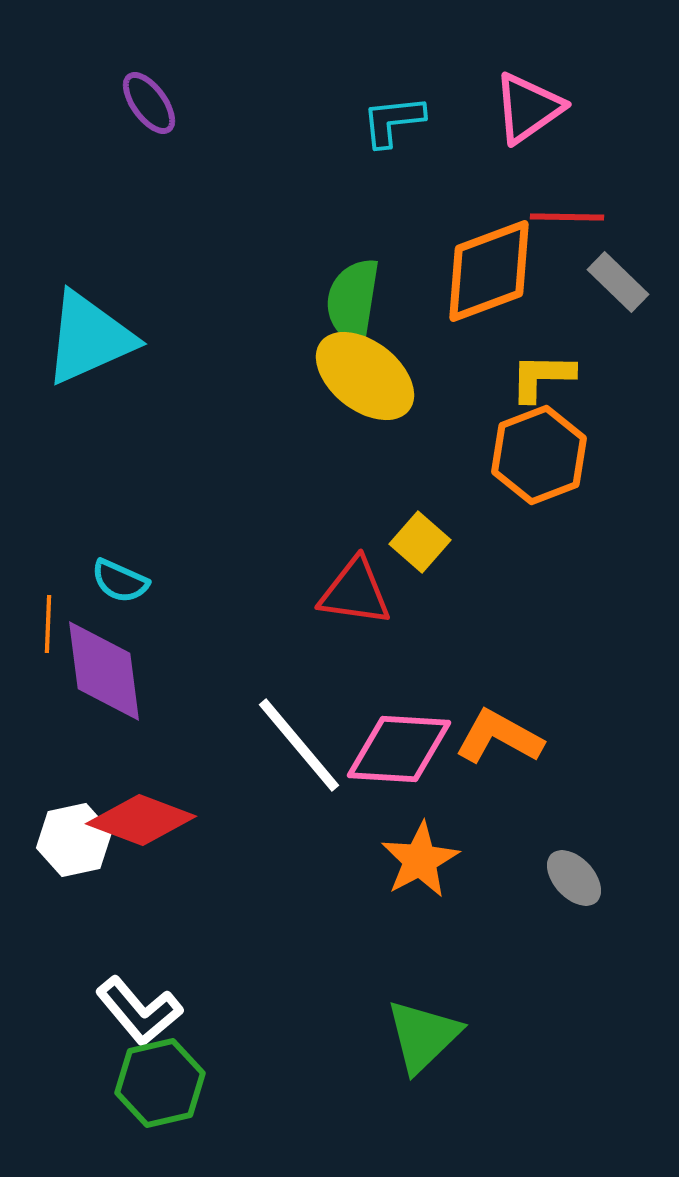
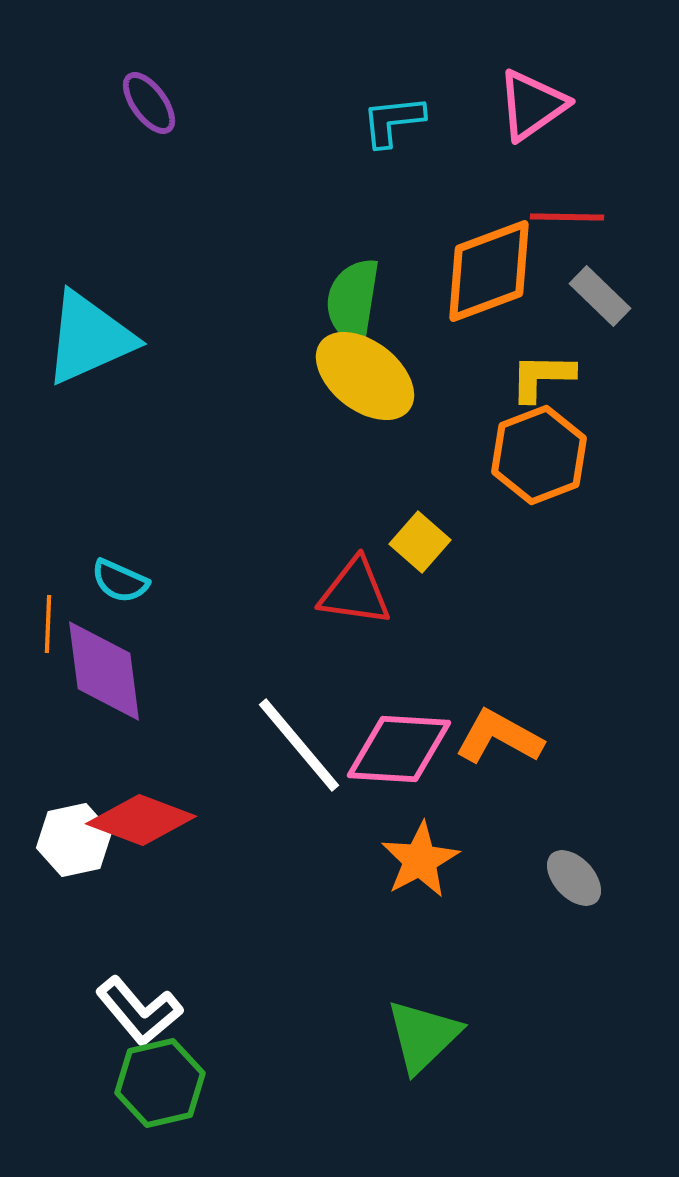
pink triangle: moved 4 px right, 3 px up
gray rectangle: moved 18 px left, 14 px down
